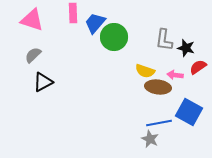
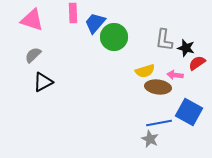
red semicircle: moved 1 px left, 4 px up
yellow semicircle: rotated 36 degrees counterclockwise
